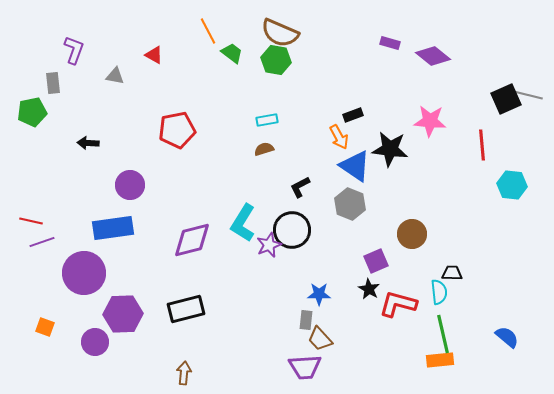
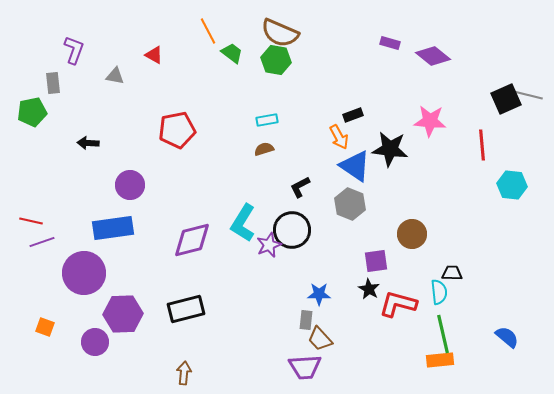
purple square at (376, 261): rotated 15 degrees clockwise
